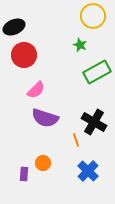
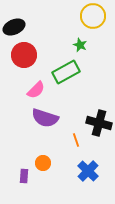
green rectangle: moved 31 px left
black cross: moved 5 px right, 1 px down; rotated 15 degrees counterclockwise
purple rectangle: moved 2 px down
